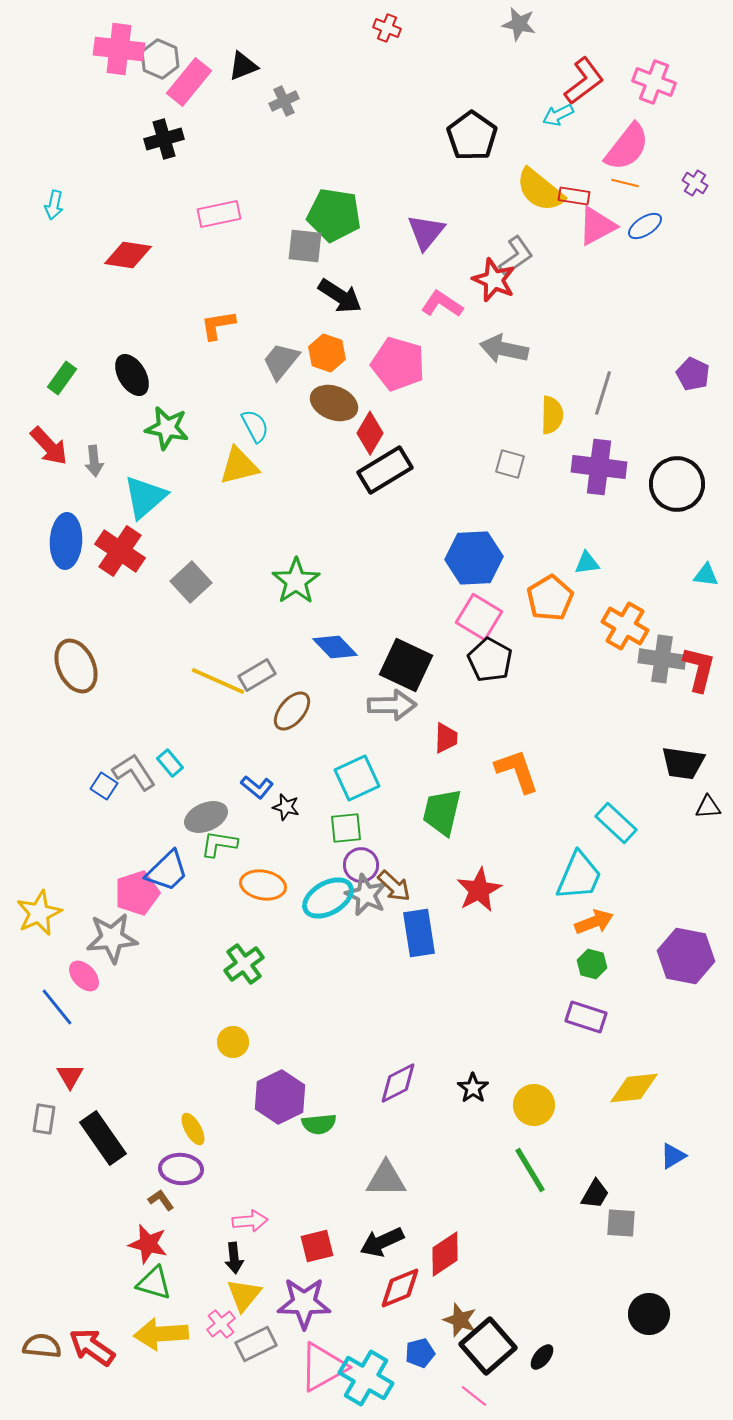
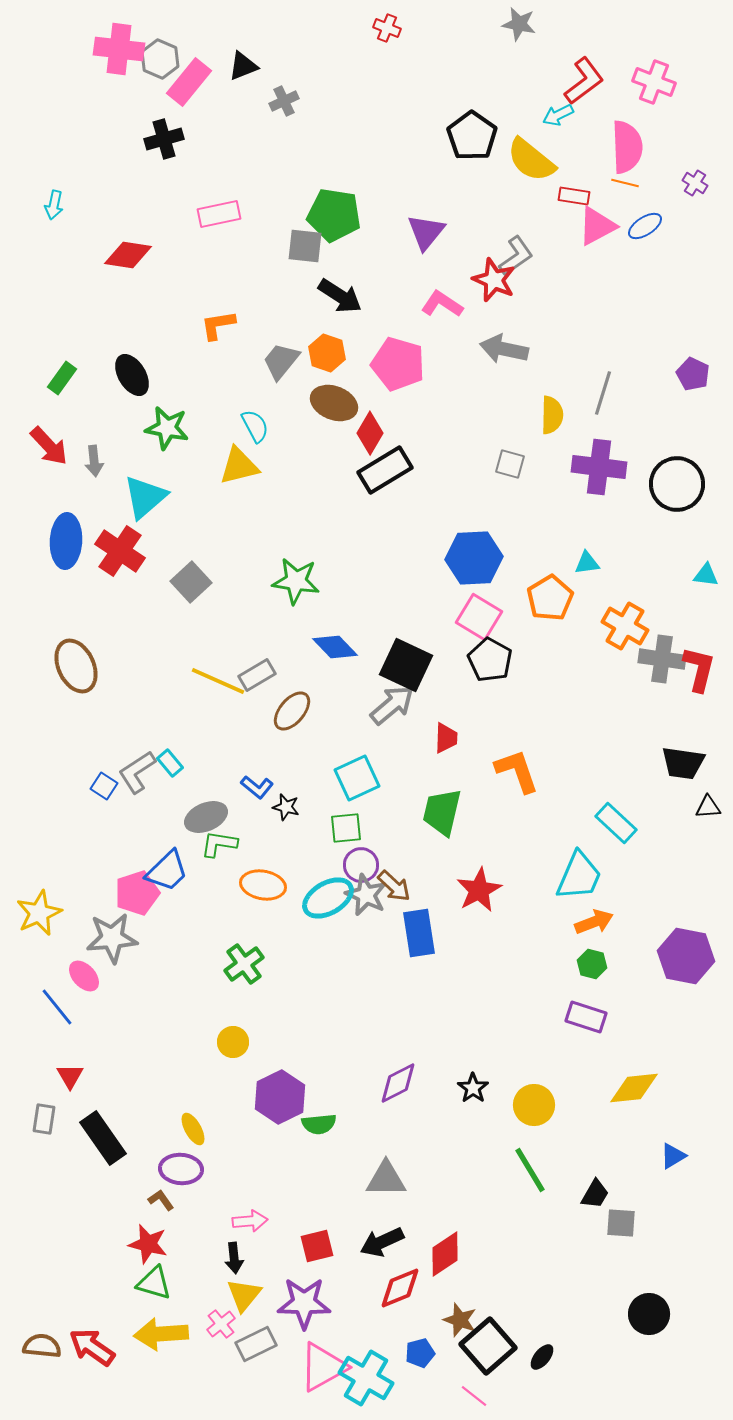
pink semicircle at (627, 147): rotated 40 degrees counterclockwise
yellow semicircle at (540, 190): moved 9 px left, 30 px up
green star at (296, 581): rotated 30 degrees counterclockwise
gray arrow at (392, 705): rotated 39 degrees counterclockwise
gray L-shape at (134, 772): moved 3 px right; rotated 90 degrees counterclockwise
